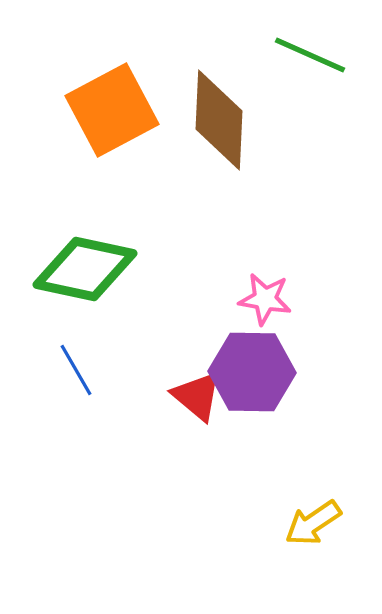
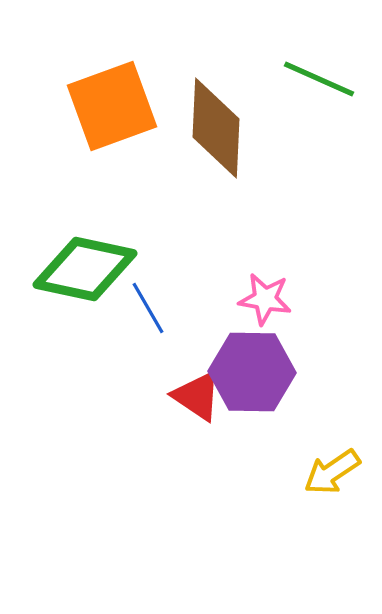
green line: moved 9 px right, 24 px down
orange square: moved 4 px up; rotated 8 degrees clockwise
brown diamond: moved 3 px left, 8 px down
blue line: moved 72 px right, 62 px up
red triangle: rotated 6 degrees counterclockwise
yellow arrow: moved 19 px right, 51 px up
